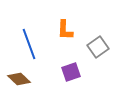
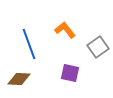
orange L-shape: rotated 140 degrees clockwise
purple square: moved 1 px left, 1 px down; rotated 30 degrees clockwise
brown diamond: rotated 40 degrees counterclockwise
